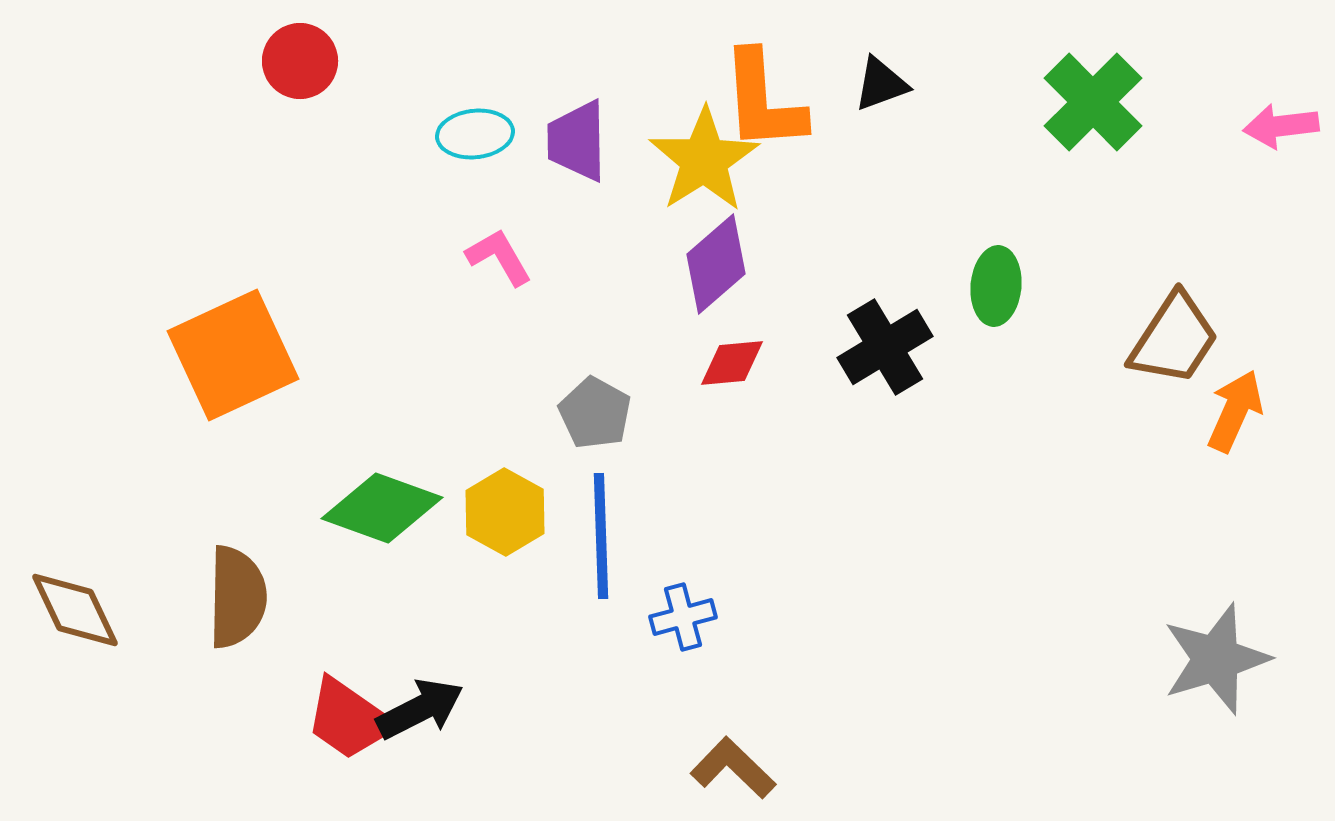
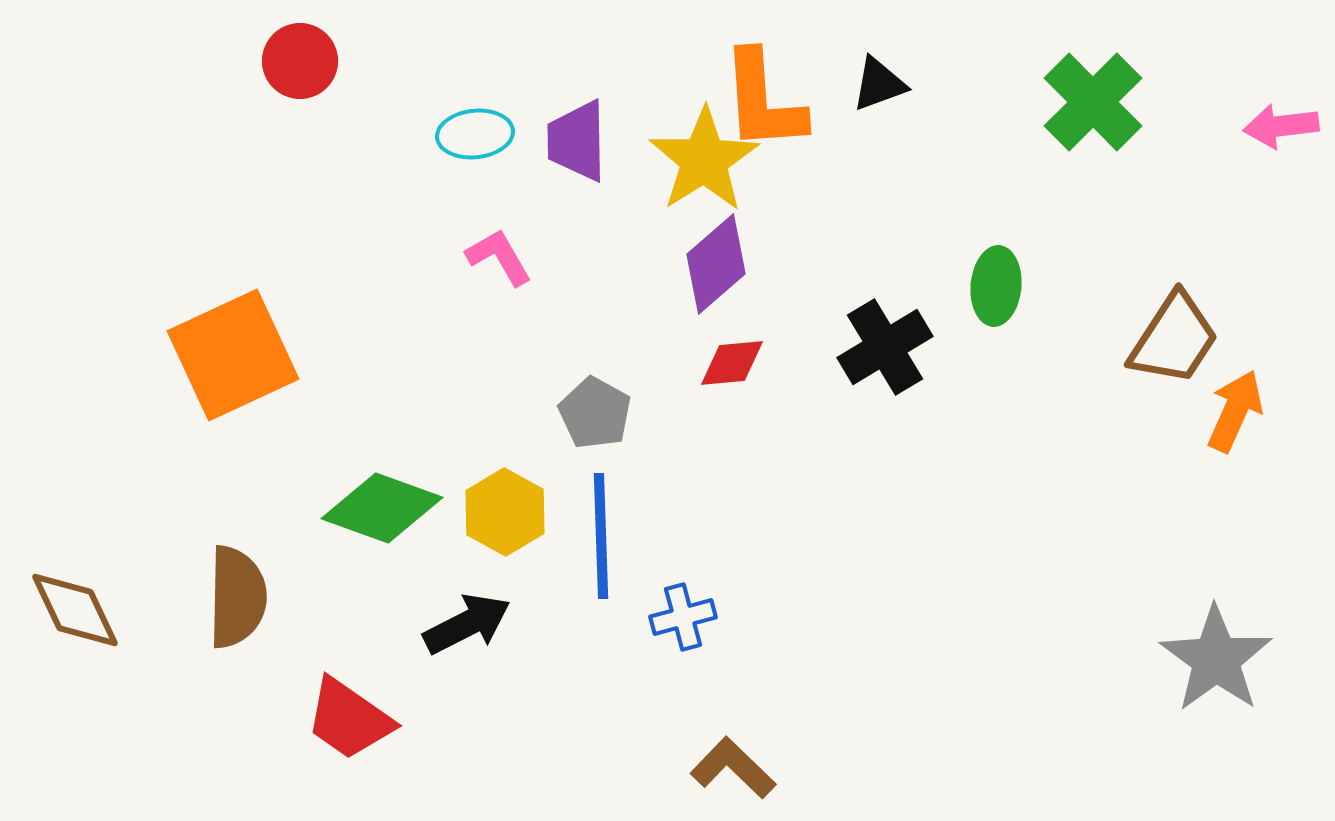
black triangle: moved 2 px left
gray star: rotated 19 degrees counterclockwise
black arrow: moved 47 px right, 85 px up
